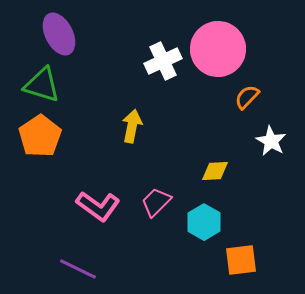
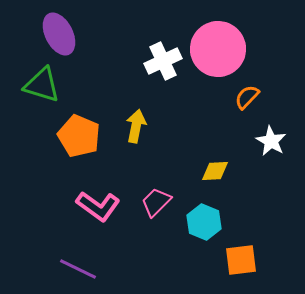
yellow arrow: moved 4 px right
orange pentagon: moved 39 px right; rotated 15 degrees counterclockwise
cyan hexagon: rotated 8 degrees counterclockwise
